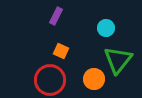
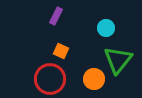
red circle: moved 1 px up
